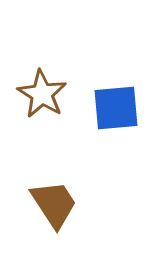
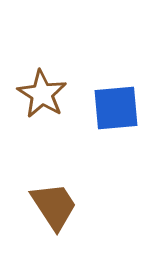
brown trapezoid: moved 2 px down
